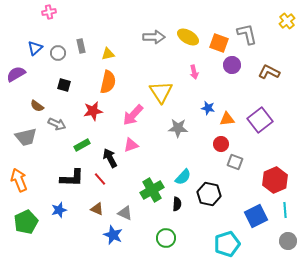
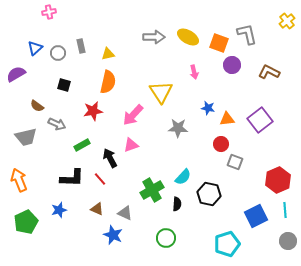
red hexagon at (275, 180): moved 3 px right
